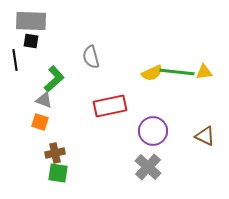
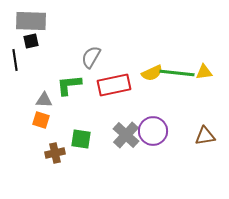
black square: rotated 21 degrees counterclockwise
gray semicircle: rotated 45 degrees clockwise
green line: moved 1 px down
green L-shape: moved 15 px right, 6 px down; rotated 144 degrees counterclockwise
gray triangle: rotated 18 degrees counterclockwise
red rectangle: moved 4 px right, 21 px up
orange square: moved 1 px right, 2 px up
brown triangle: rotated 35 degrees counterclockwise
gray cross: moved 22 px left, 32 px up
green square: moved 23 px right, 34 px up
